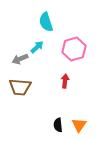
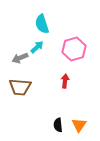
cyan semicircle: moved 4 px left, 2 px down
gray arrow: moved 1 px up
